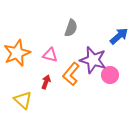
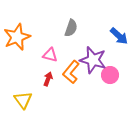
blue arrow: rotated 84 degrees clockwise
orange star: moved 16 px up
orange L-shape: moved 2 px up
red arrow: moved 2 px right, 3 px up
yellow triangle: rotated 12 degrees clockwise
